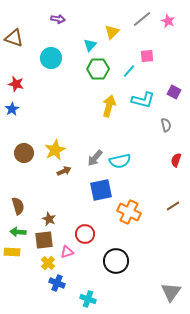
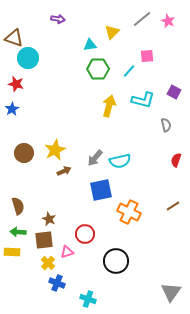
cyan triangle: rotated 40 degrees clockwise
cyan circle: moved 23 px left
